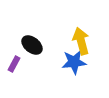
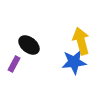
black ellipse: moved 3 px left
